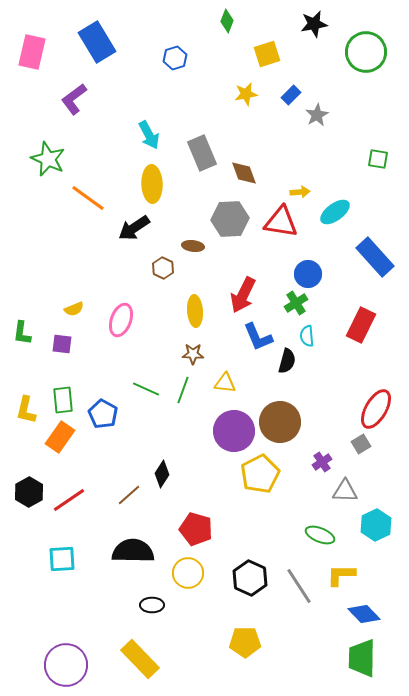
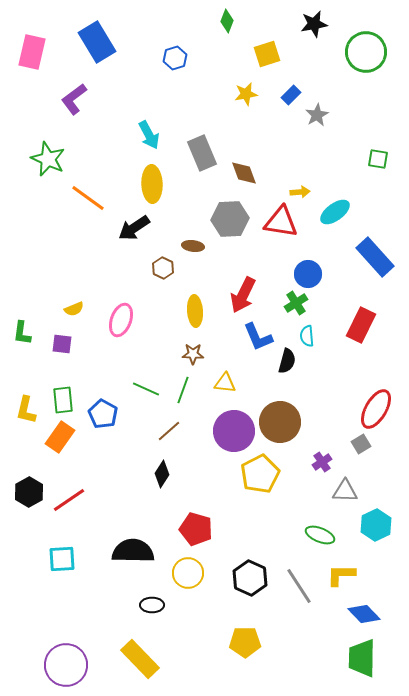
brown line at (129, 495): moved 40 px right, 64 px up
